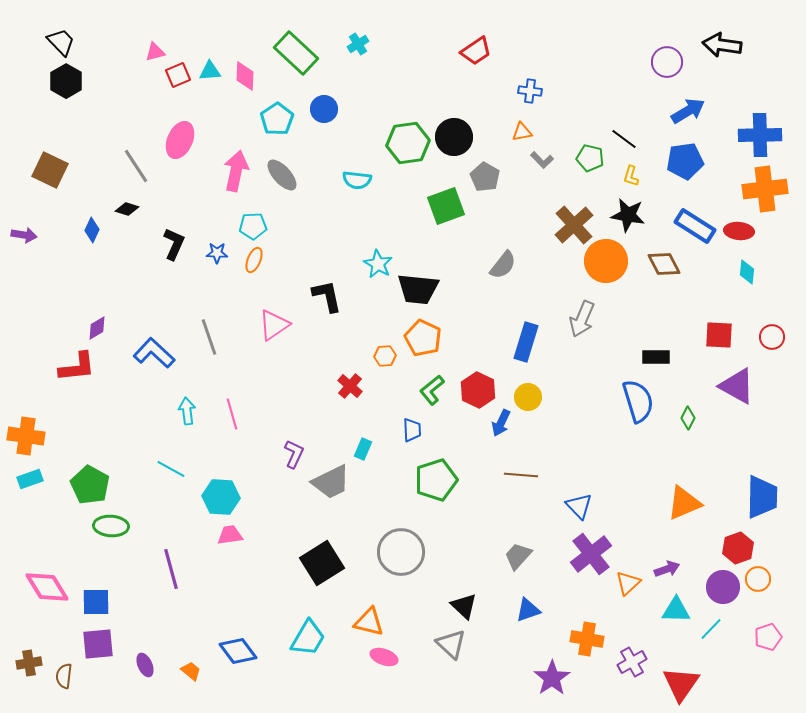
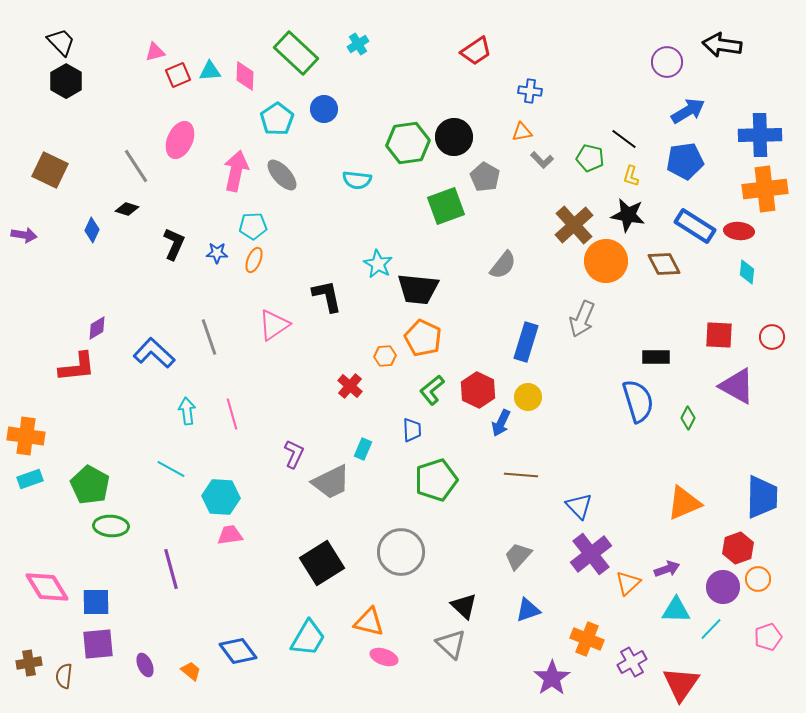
orange cross at (587, 639): rotated 12 degrees clockwise
